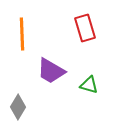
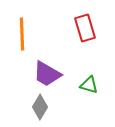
purple trapezoid: moved 4 px left, 3 px down
gray diamond: moved 22 px right
